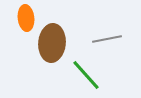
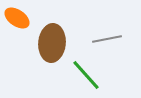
orange ellipse: moved 9 px left; rotated 50 degrees counterclockwise
